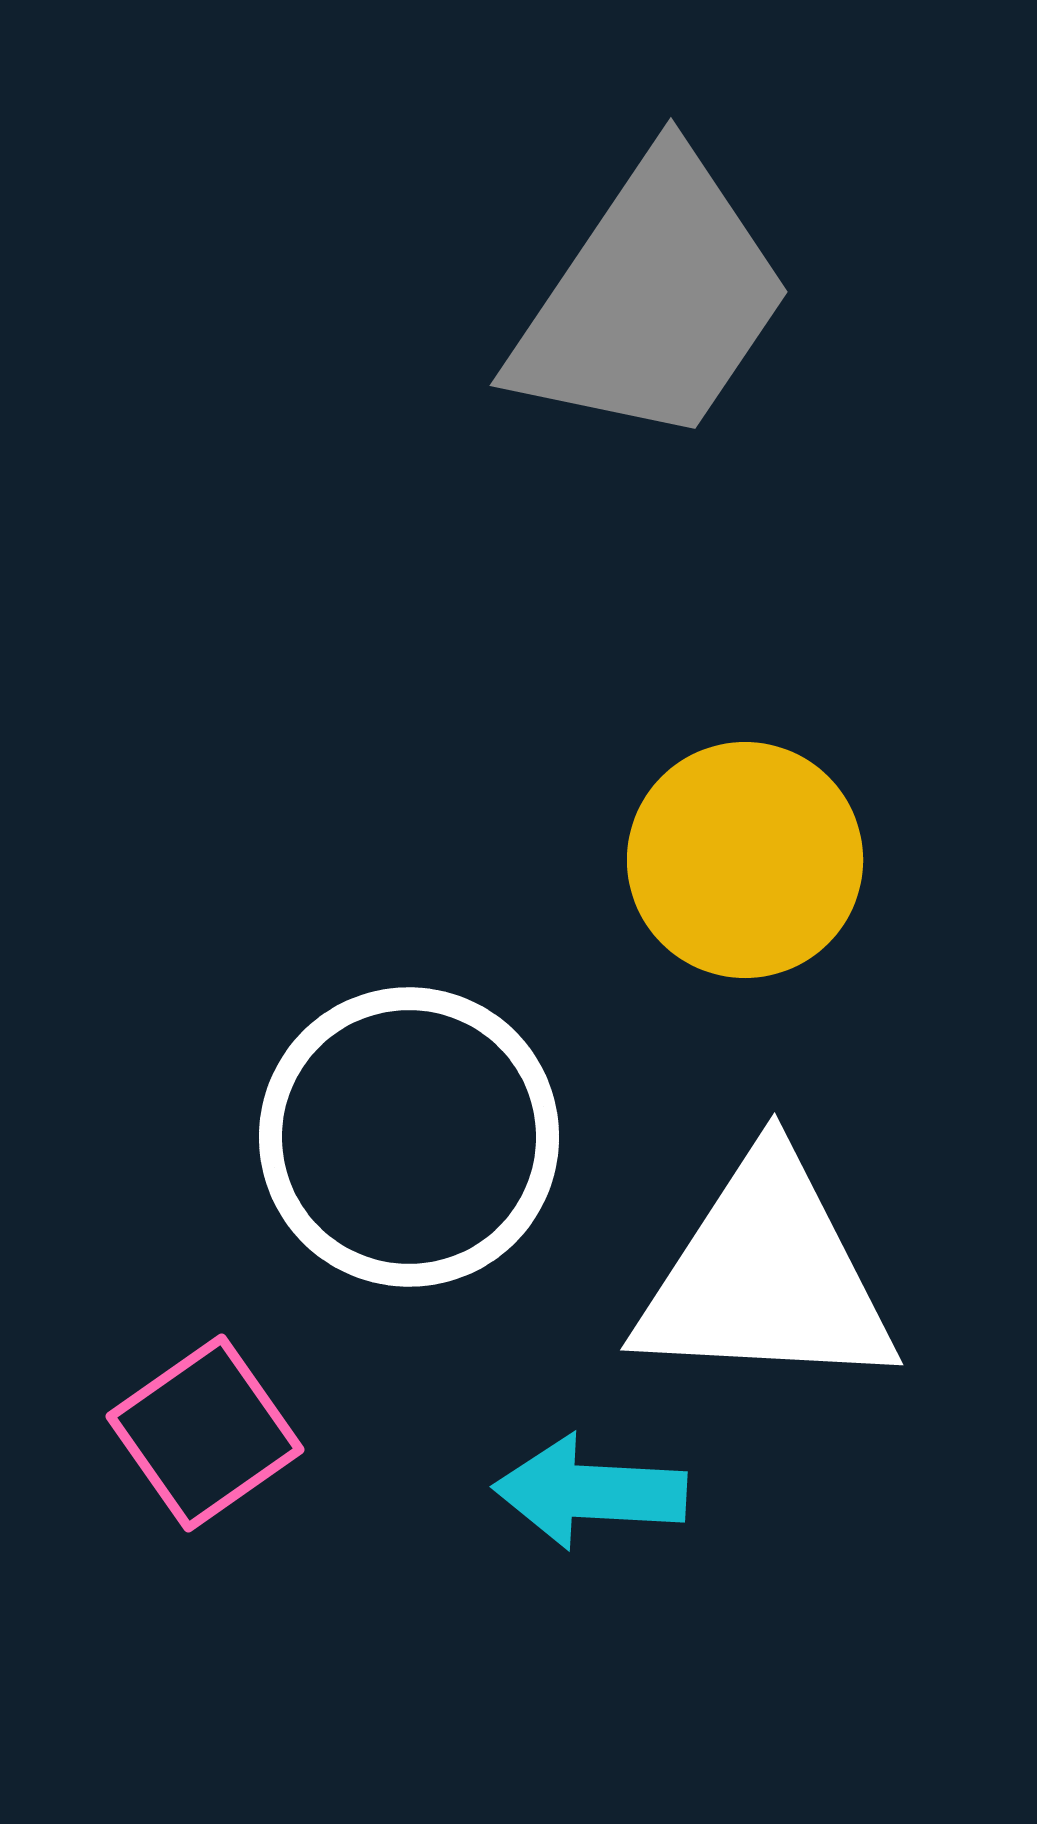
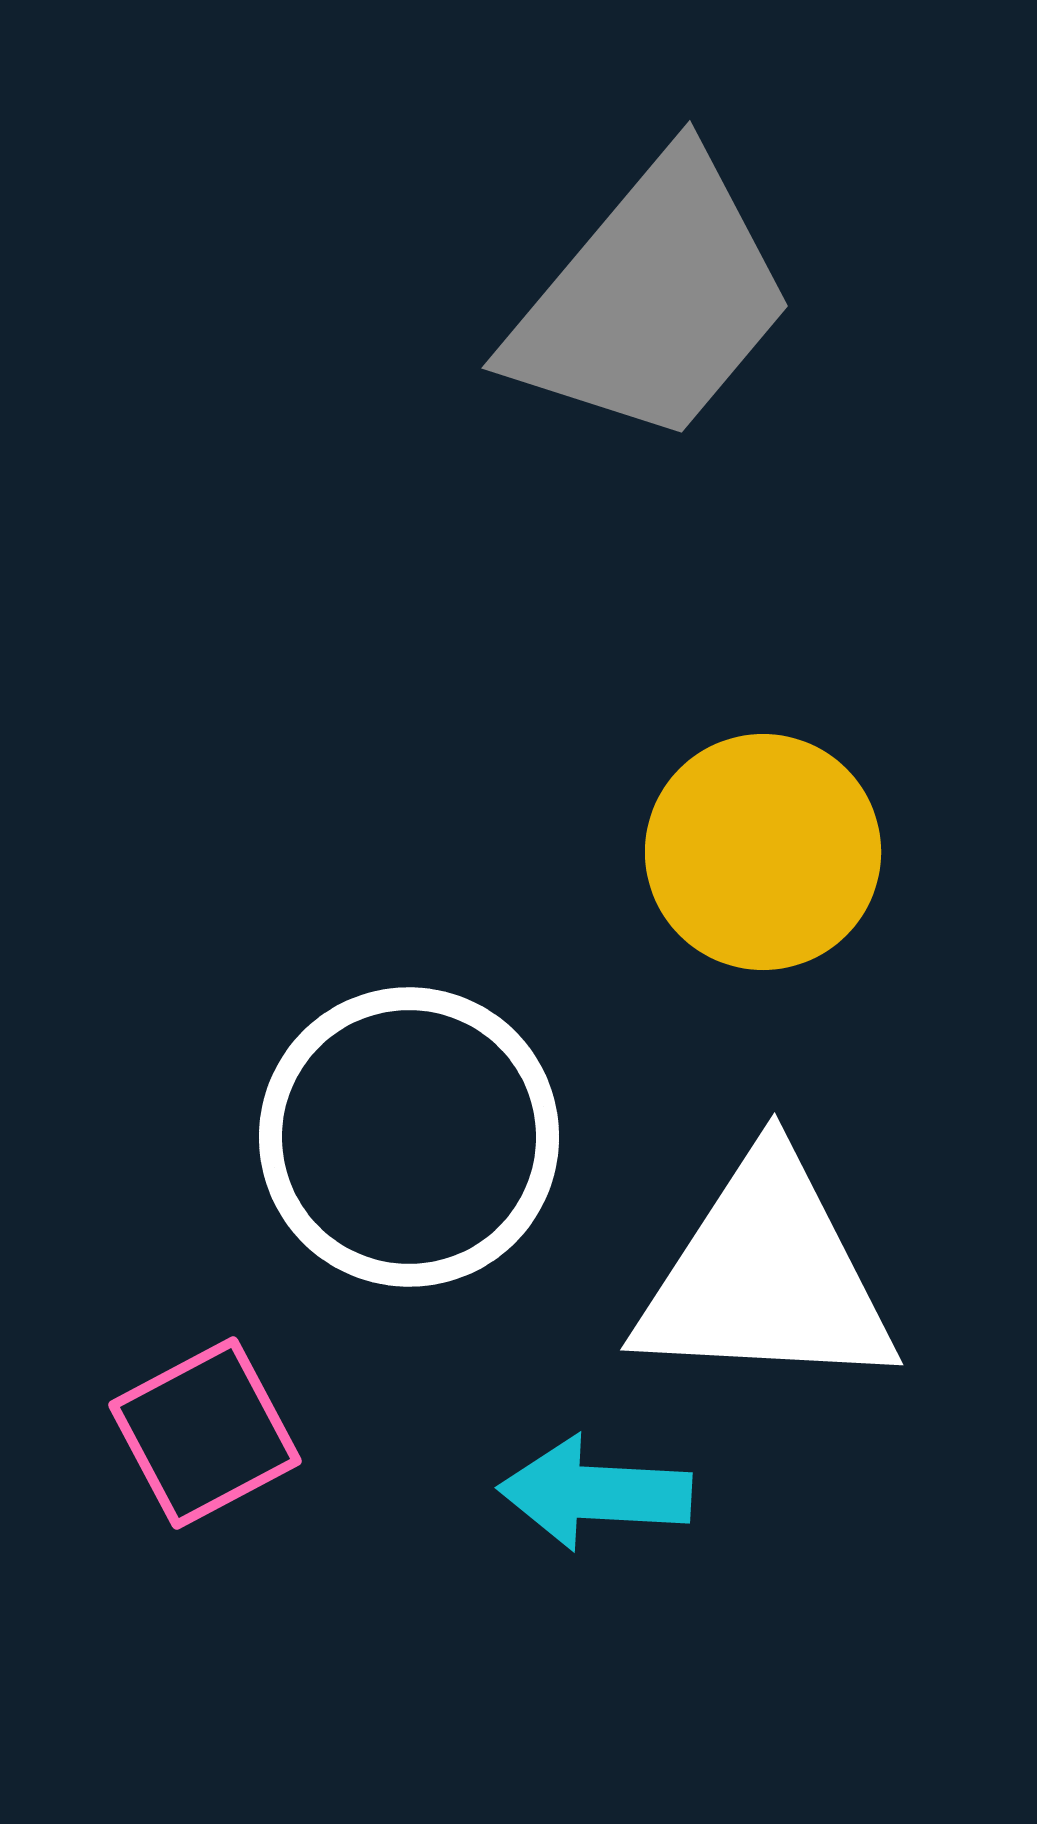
gray trapezoid: rotated 6 degrees clockwise
yellow circle: moved 18 px right, 8 px up
pink square: rotated 7 degrees clockwise
cyan arrow: moved 5 px right, 1 px down
